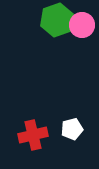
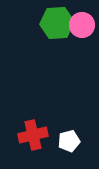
green hexagon: moved 3 px down; rotated 16 degrees clockwise
white pentagon: moved 3 px left, 12 px down
